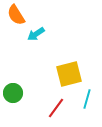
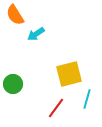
orange semicircle: moved 1 px left
green circle: moved 9 px up
